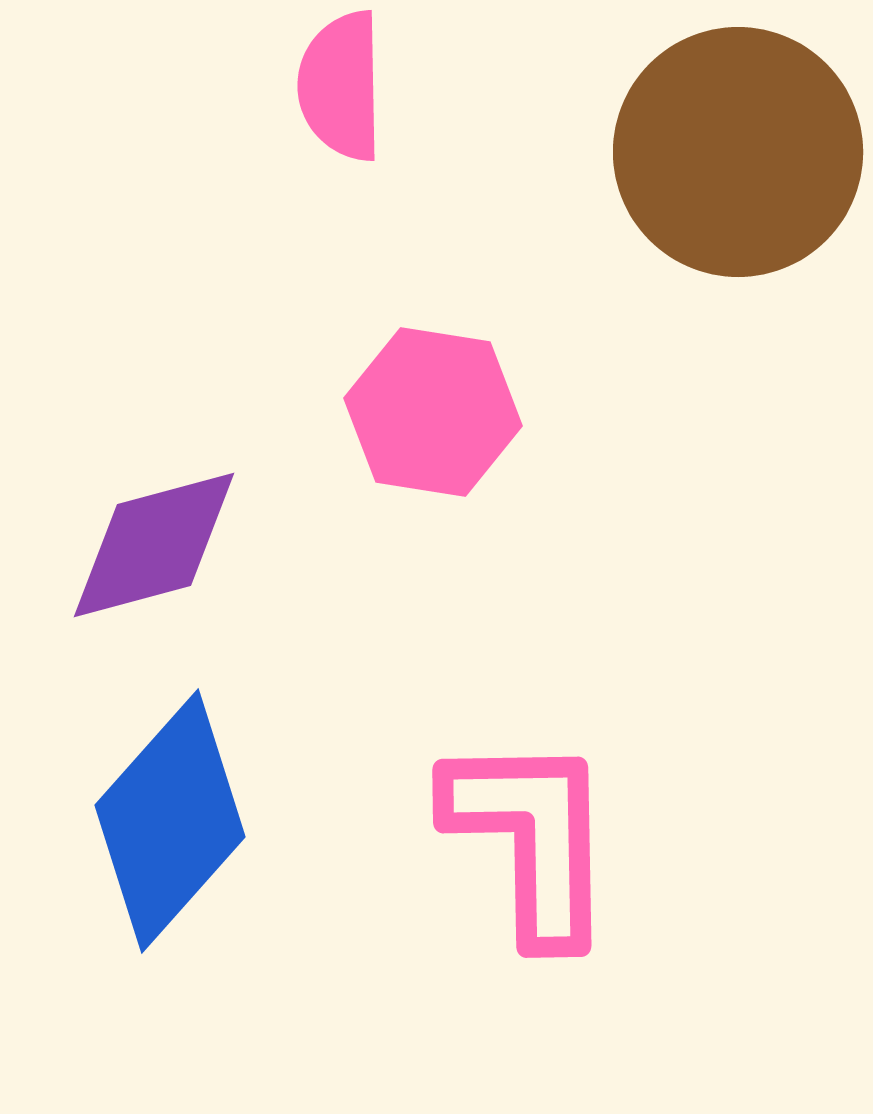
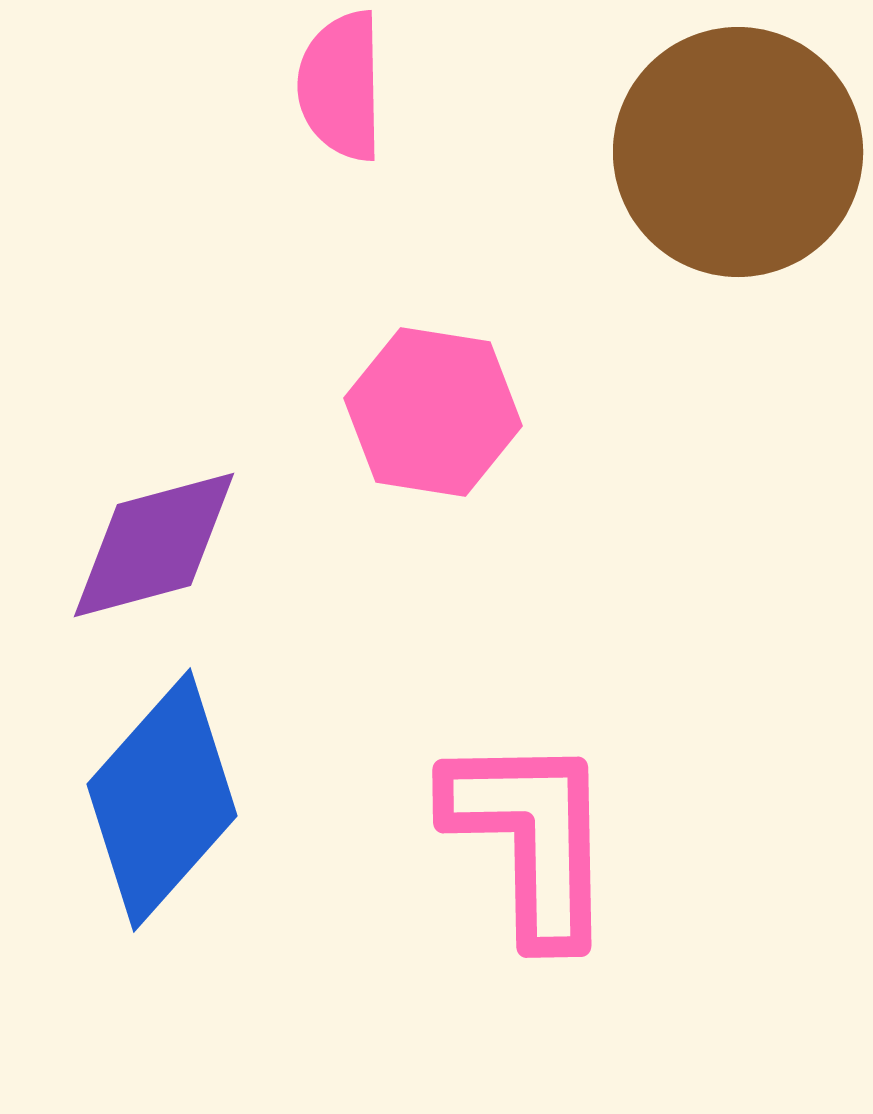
blue diamond: moved 8 px left, 21 px up
